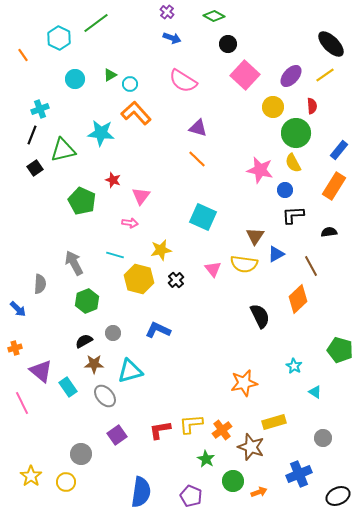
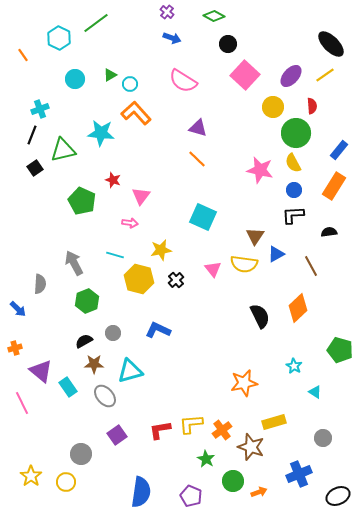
blue circle at (285, 190): moved 9 px right
orange diamond at (298, 299): moved 9 px down
